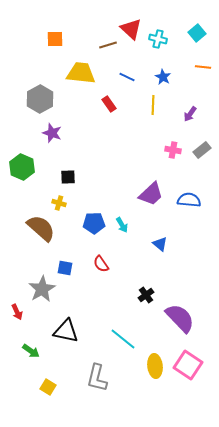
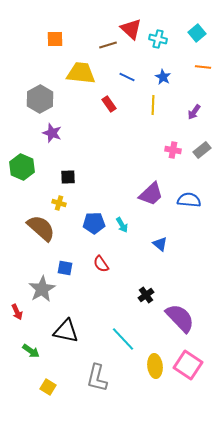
purple arrow: moved 4 px right, 2 px up
cyan line: rotated 8 degrees clockwise
